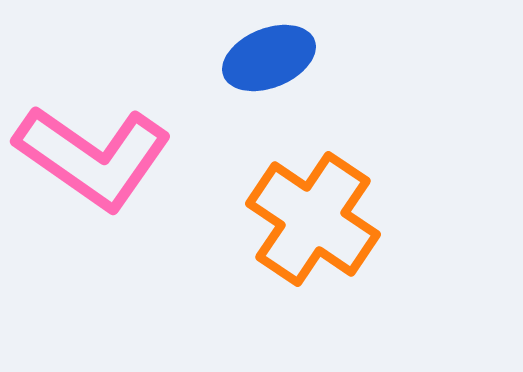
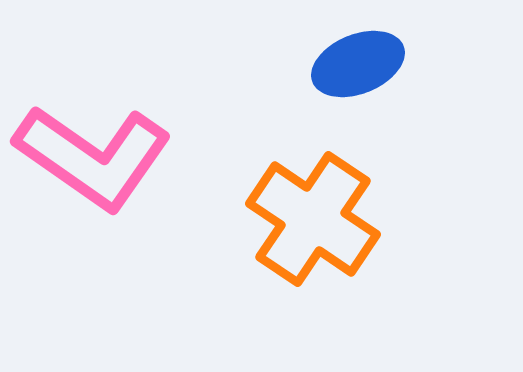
blue ellipse: moved 89 px right, 6 px down
